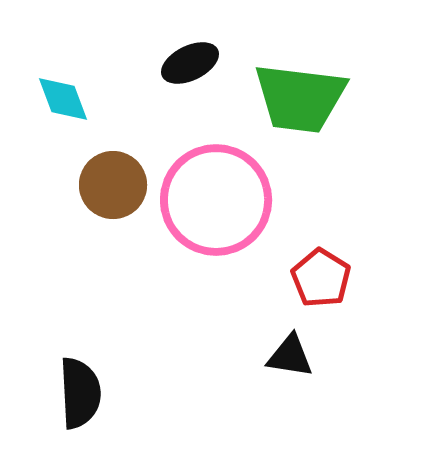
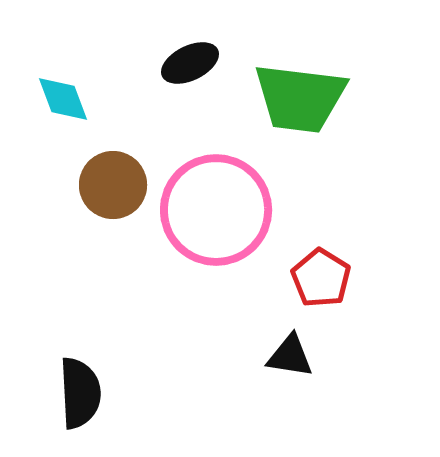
pink circle: moved 10 px down
